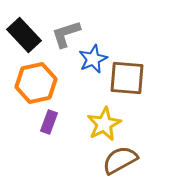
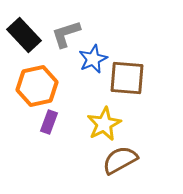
orange hexagon: moved 1 px right, 3 px down
